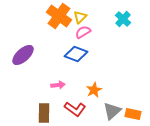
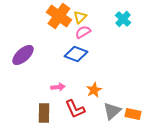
pink arrow: moved 2 px down
red L-shape: rotated 30 degrees clockwise
